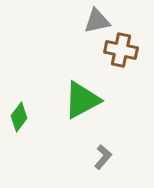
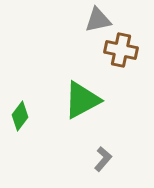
gray triangle: moved 1 px right, 1 px up
green diamond: moved 1 px right, 1 px up
gray L-shape: moved 2 px down
